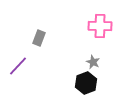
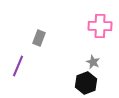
purple line: rotated 20 degrees counterclockwise
